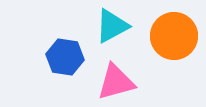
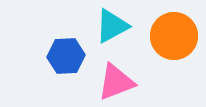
blue hexagon: moved 1 px right, 1 px up; rotated 12 degrees counterclockwise
pink triangle: rotated 6 degrees counterclockwise
